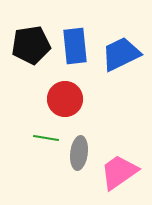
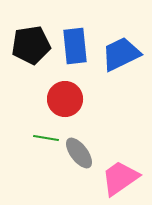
gray ellipse: rotated 44 degrees counterclockwise
pink trapezoid: moved 1 px right, 6 px down
